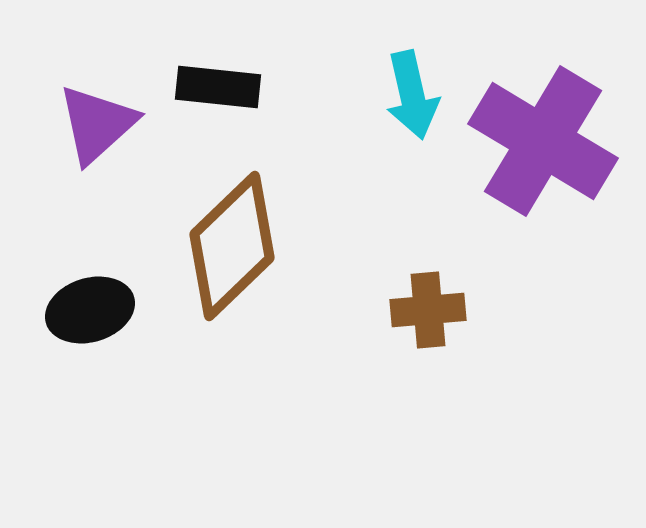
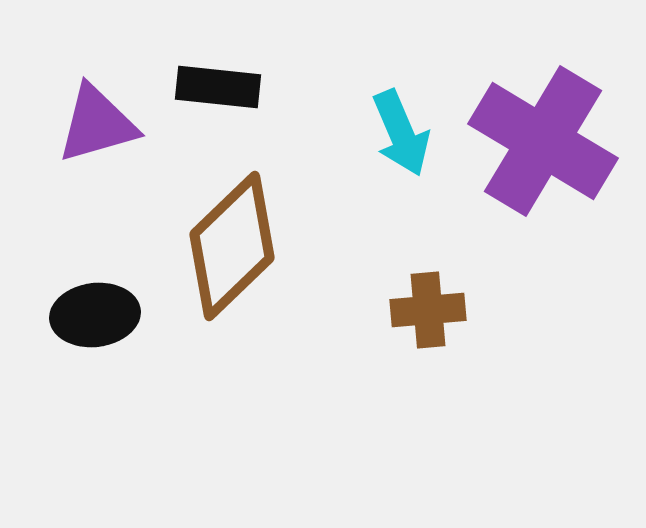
cyan arrow: moved 11 px left, 38 px down; rotated 10 degrees counterclockwise
purple triangle: rotated 26 degrees clockwise
black ellipse: moved 5 px right, 5 px down; rotated 10 degrees clockwise
